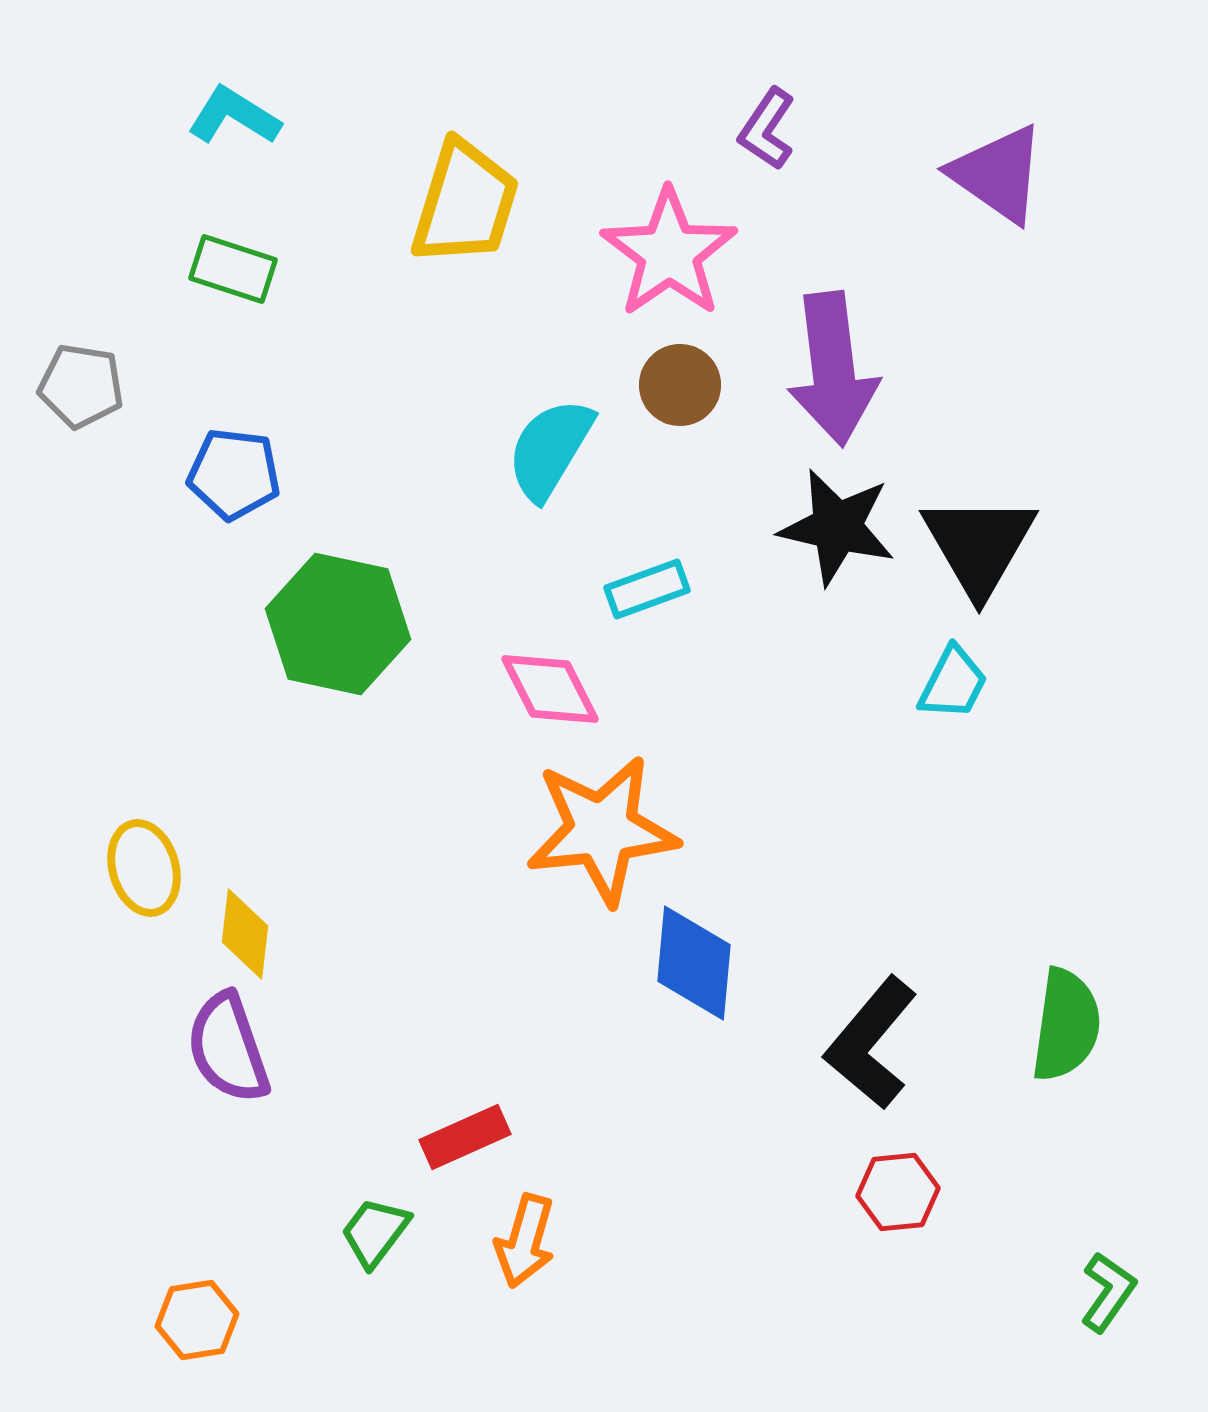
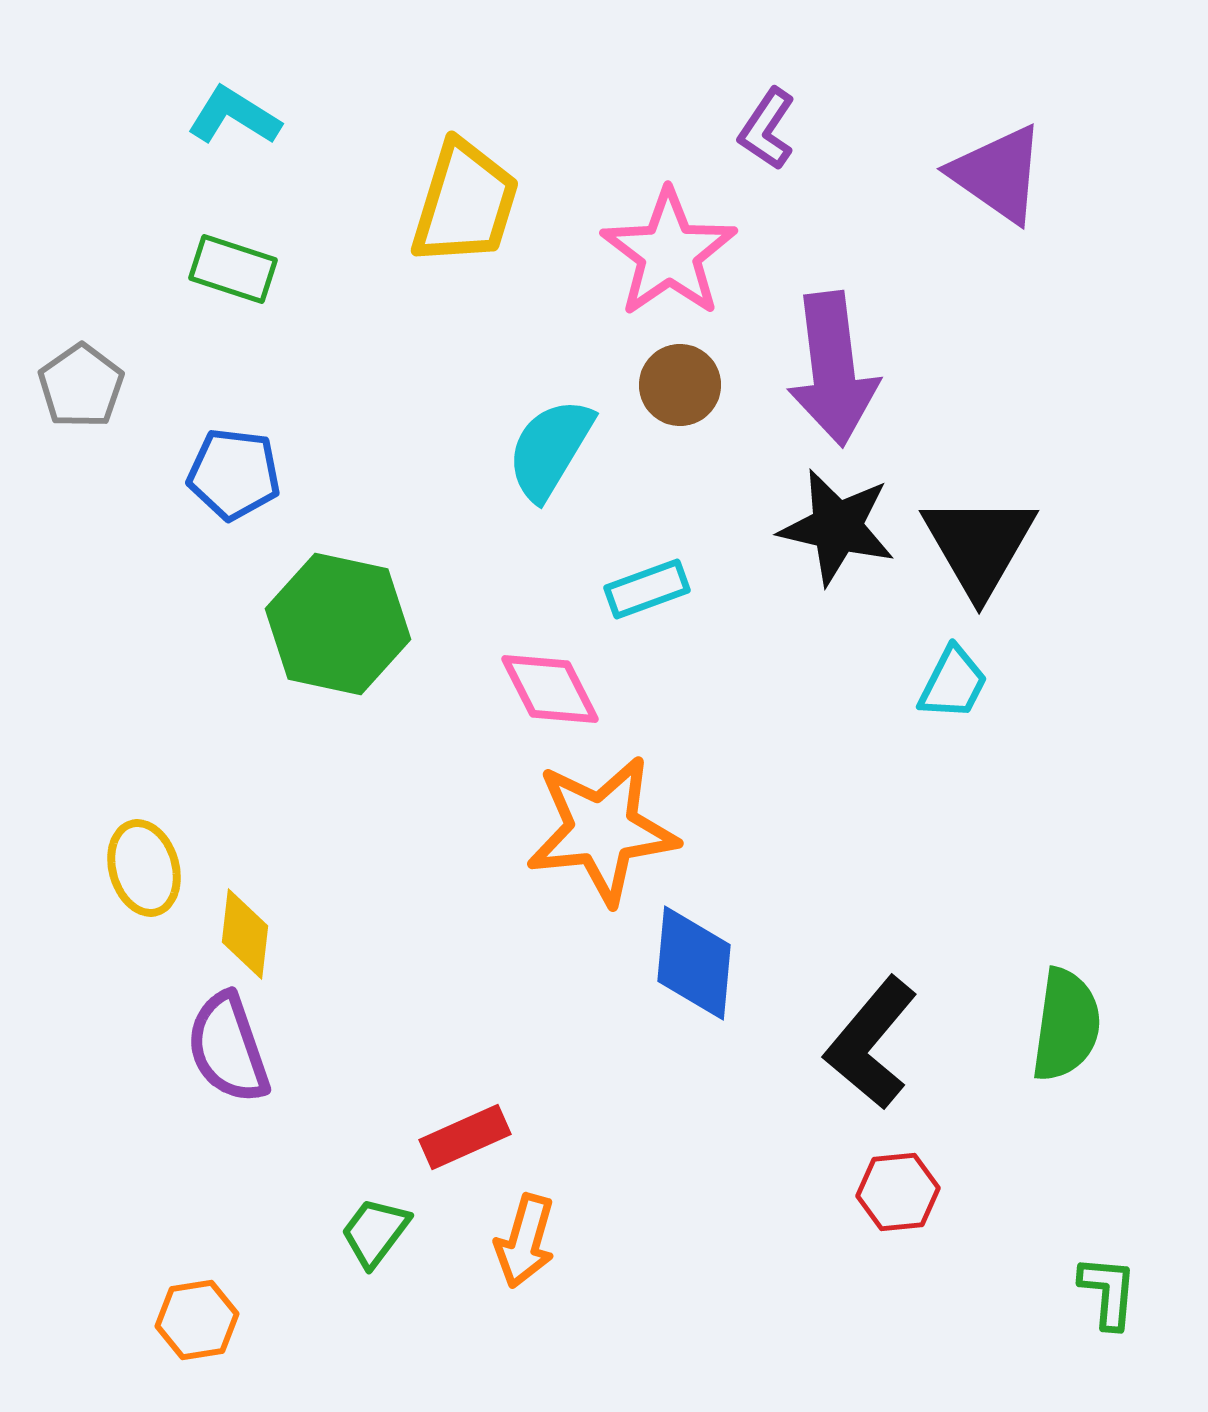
gray pentagon: rotated 28 degrees clockwise
green L-shape: rotated 30 degrees counterclockwise
